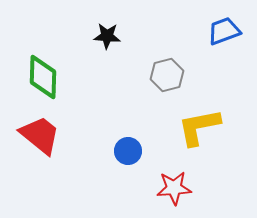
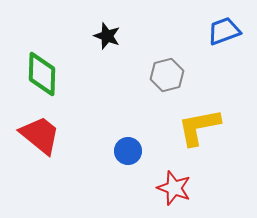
black star: rotated 16 degrees clockwise
green diamond: moved 1 px left, 3 px up
red star: rotated 24 degrees clockwise
